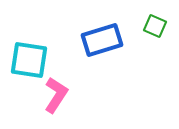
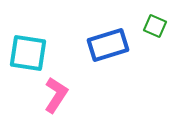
blue rectangle: moved 6 px right, 5 px down
cyan square: moved 1 px left, 7 px up
